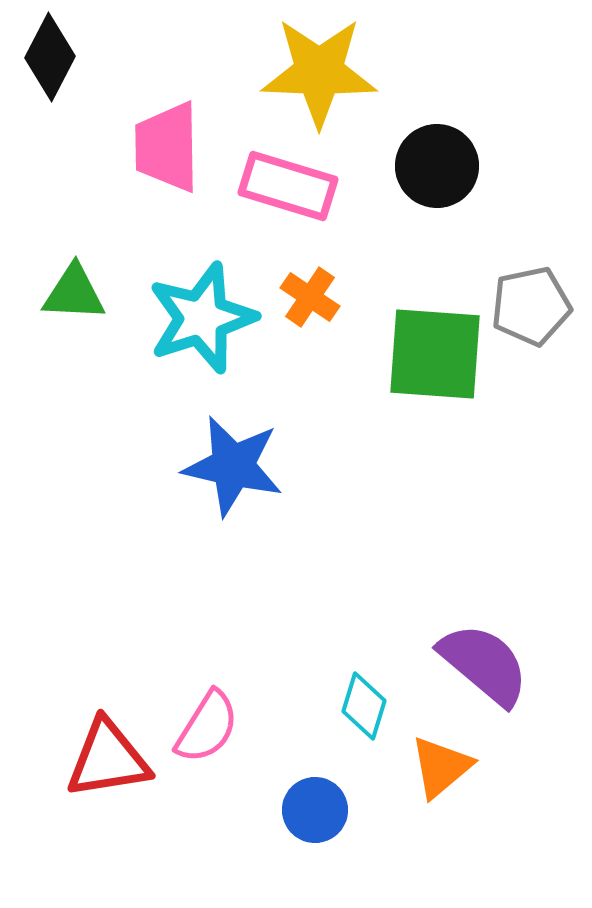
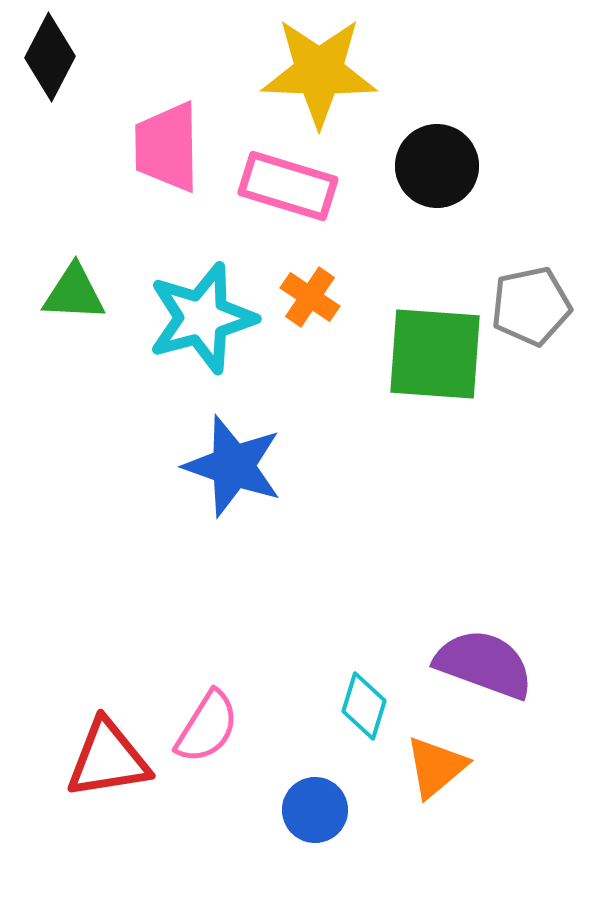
cyan star: rotated 3 degrees clockwise
blue star: rotated 6 degrees clockwise
purple semicircle: rotated 20 degrees counterclockwise
orange triangle: moved 5 px left
